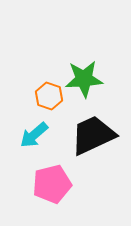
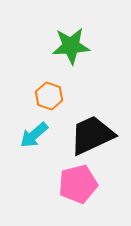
green star: moved 13 px left, 33 px up
black trapezoid: moved 1 px left
pink pentagon: moved 26 px right
